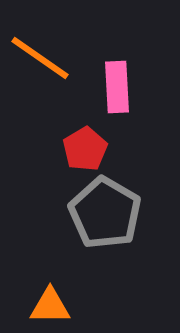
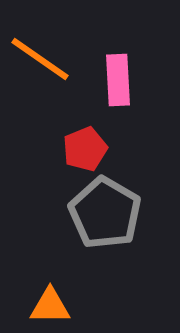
orange line: moved 1 px down
pink rectangle: moved 1 px right, 7 px up
red pentagon: rotated 9 degrees clockwise
